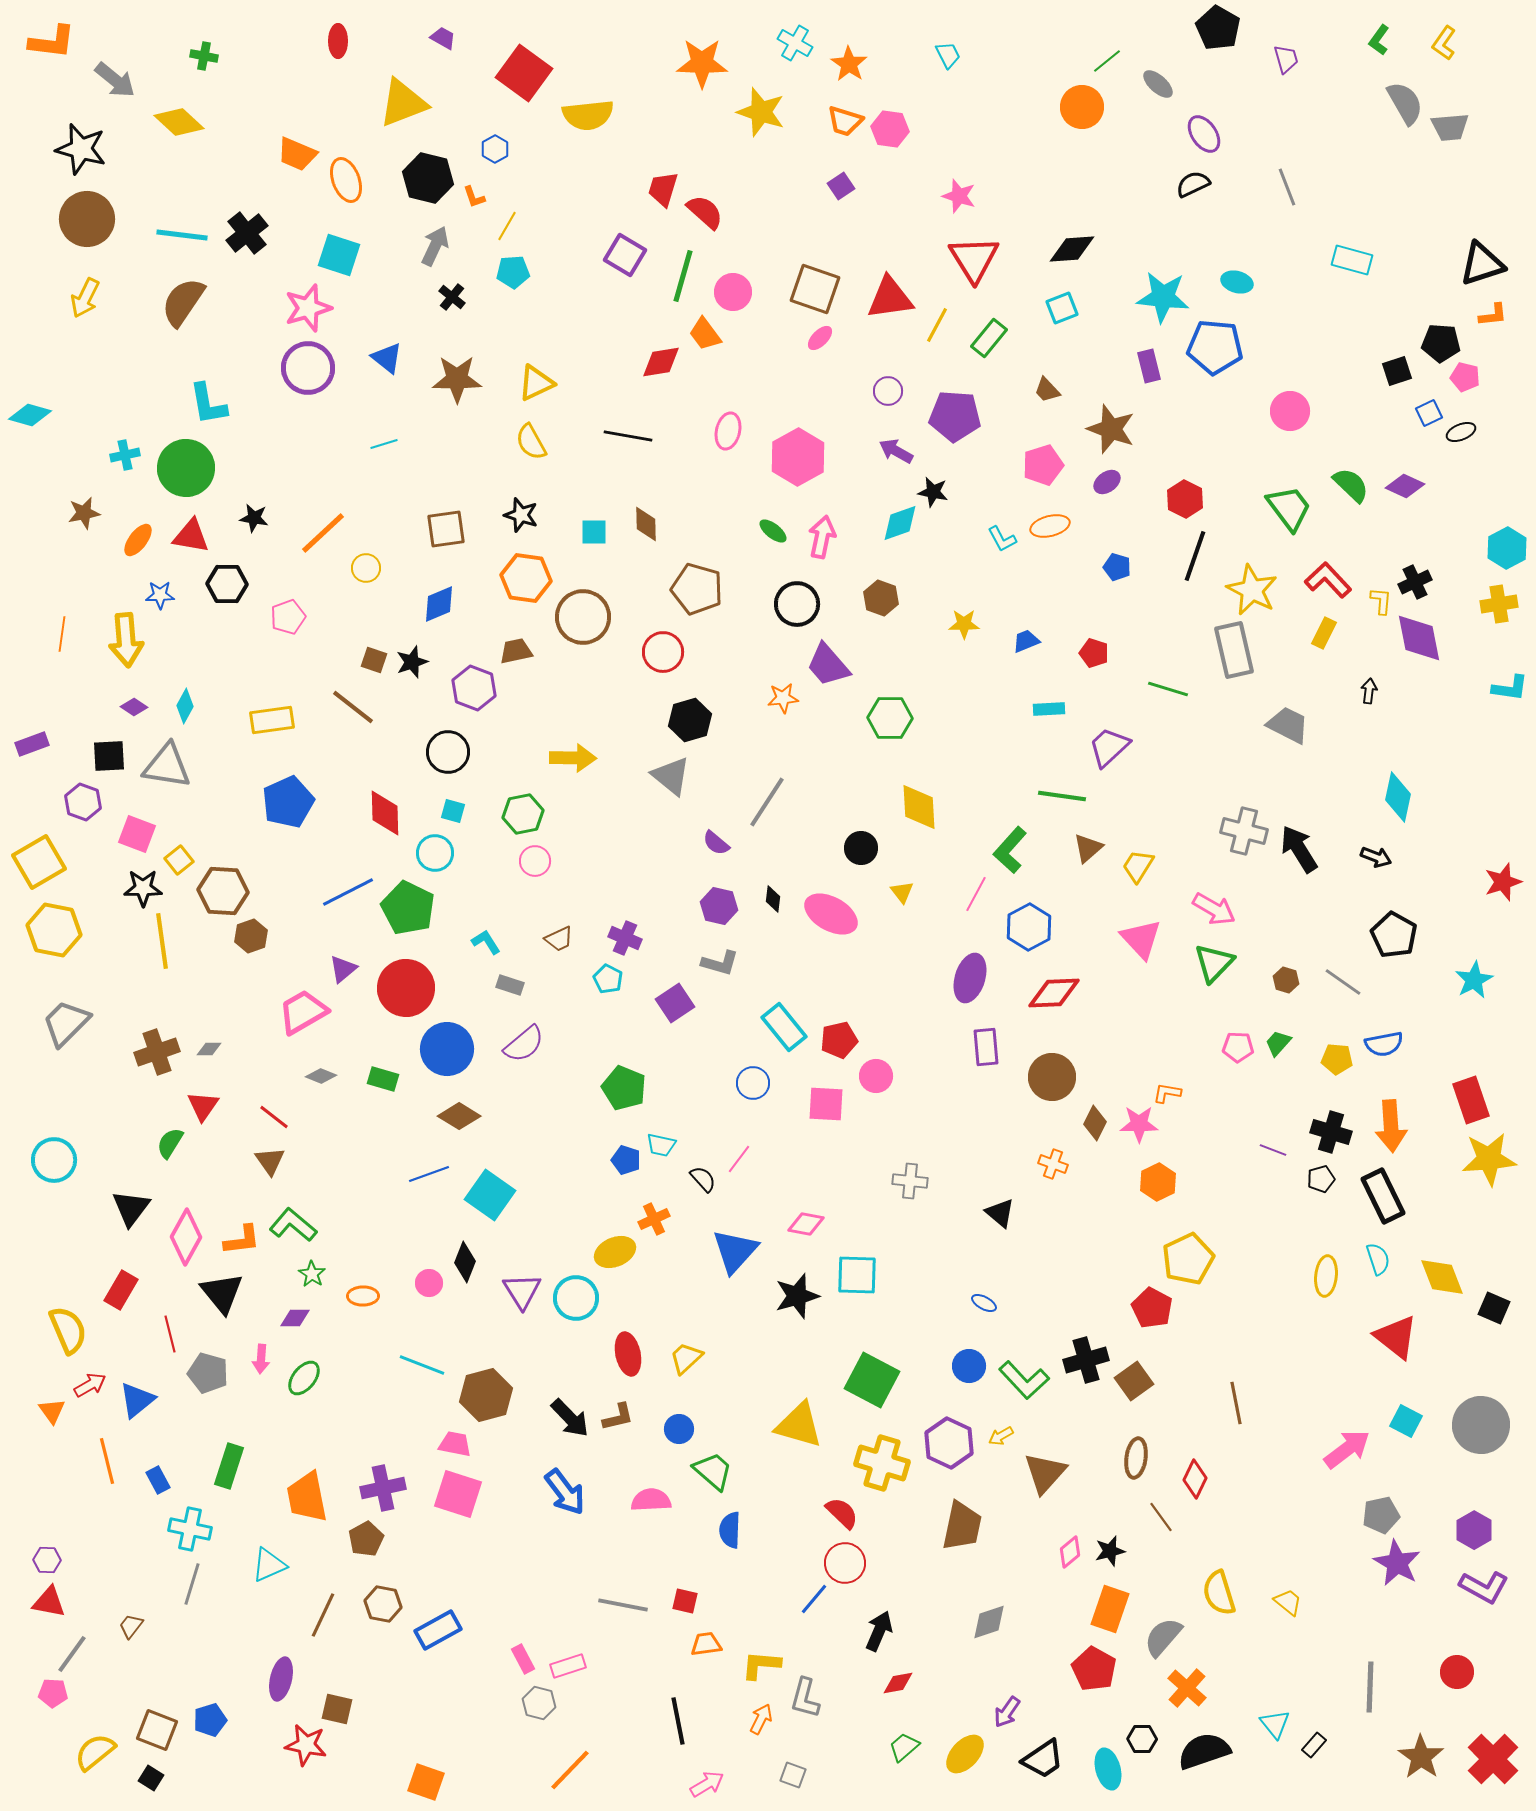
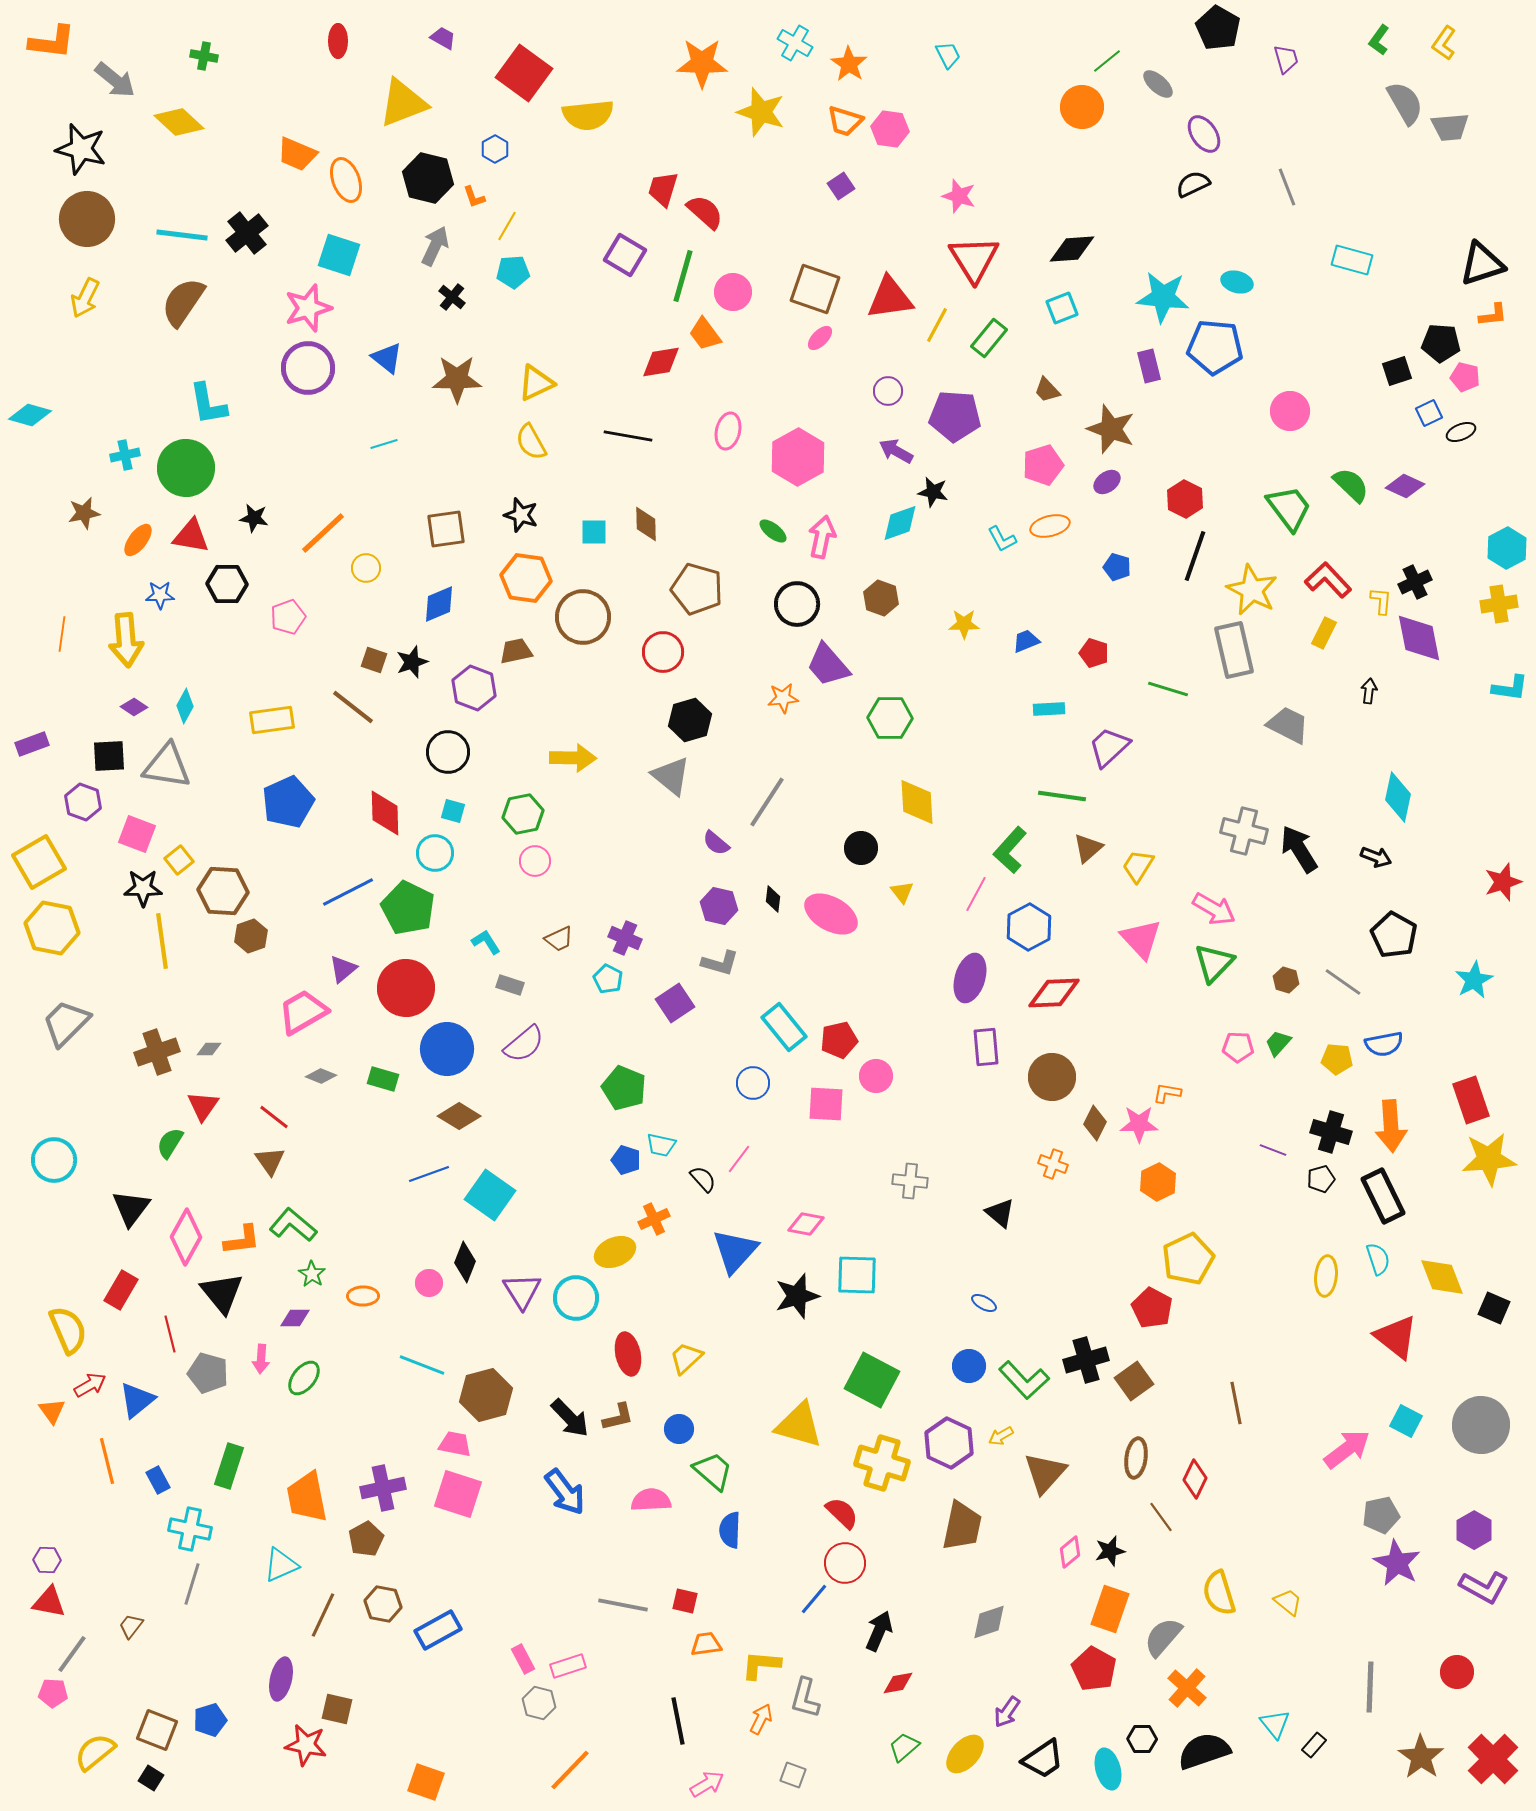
yellow diamond at (919, 807): moved 2 px left, 5 px up
yellow hexagon at (54, 930): moved 2 px left, 2 px up
cyan triangle at (269, 1565): moved 12 px right
